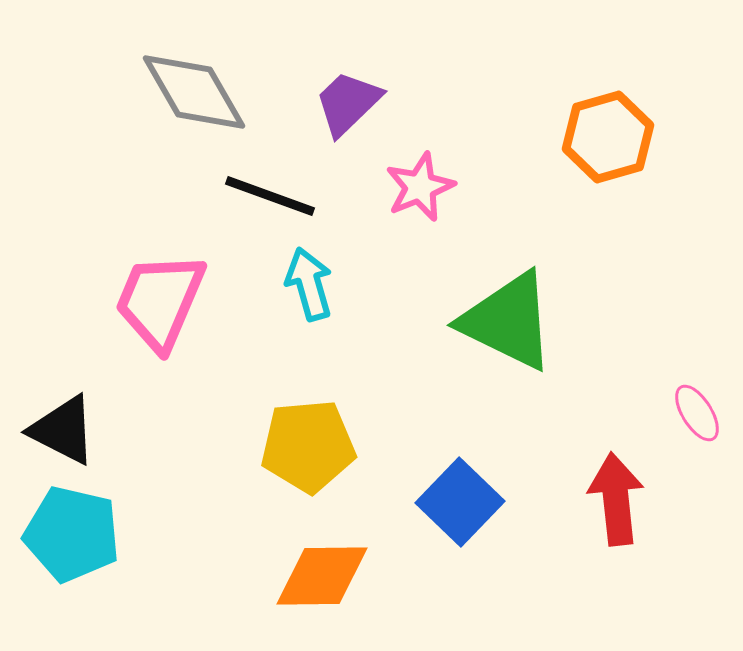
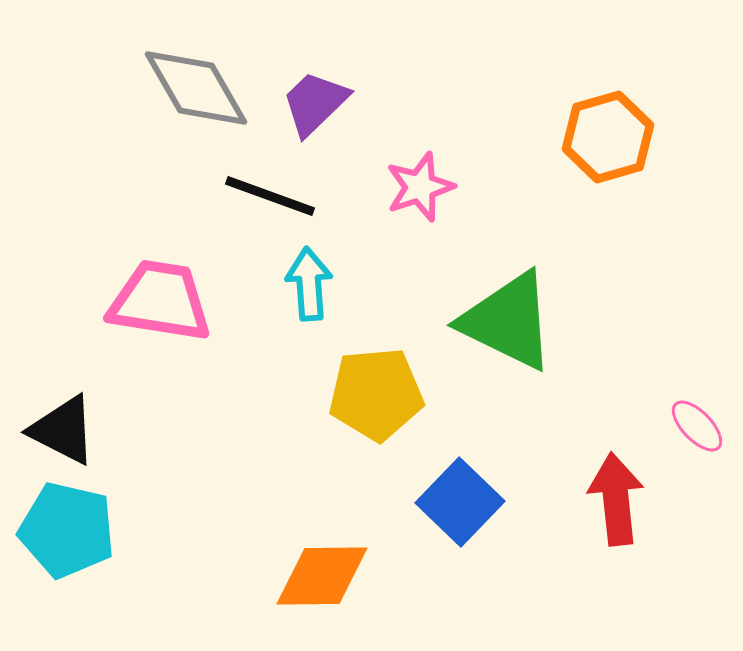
gray diamond: moved 2 px right, 4 px up
purple trapezoid: moved 33 px left
pink star: rotated 4 degrees clockwise
cyan arrow: rotated 12 degrees clockwise
pink trapezoid: rotated 76 degrees clockwise
pink ellipse: moved 13 px down; rotated 12 degrees counterclockwise
yellow pentagon: moved 68 px right, 52 px up
cyan pentagon: moved 5 px left, 4 px up
